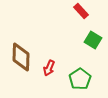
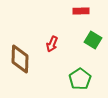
red rectangle: rotated 49 degrees counterclockwise
brown diamond: moved 1 px left, 2 px down
red arrow: moved 3 px right, 24 px up
